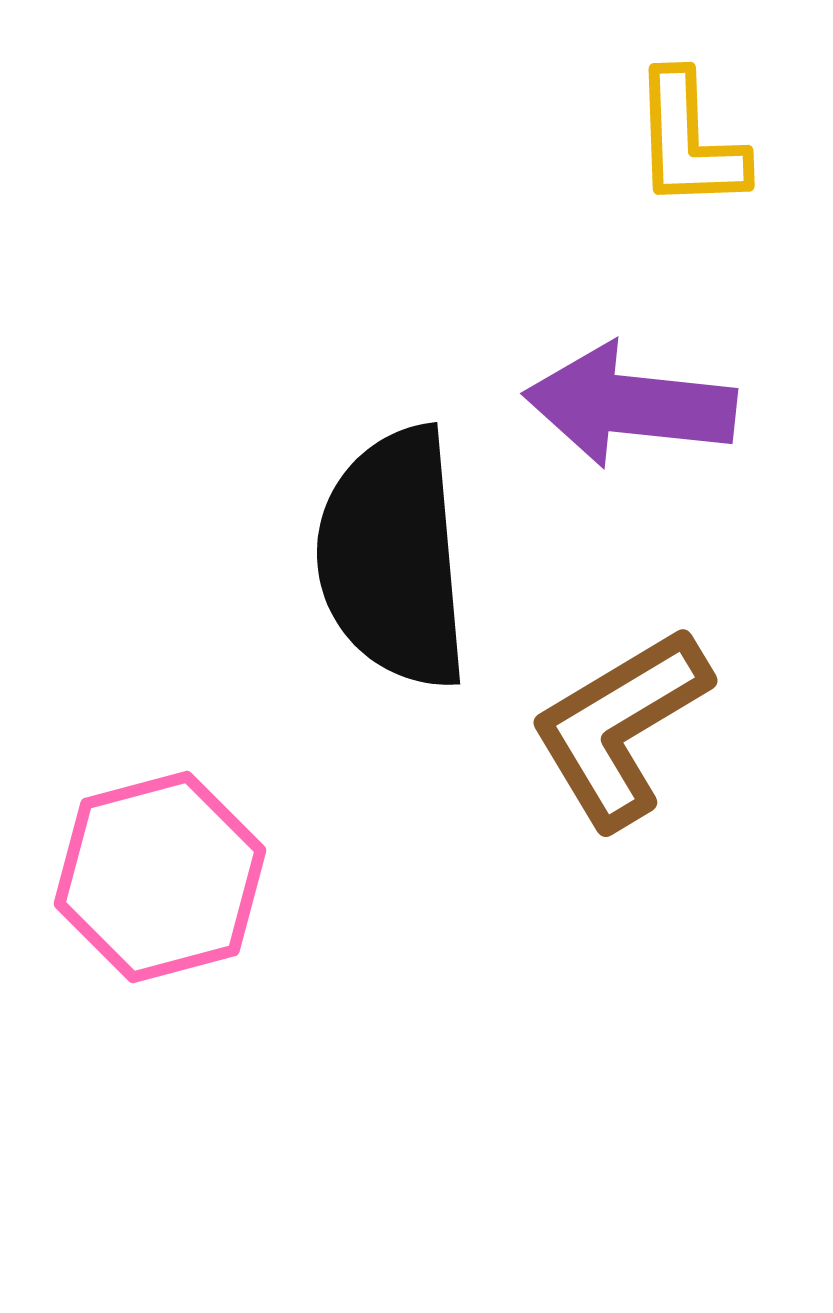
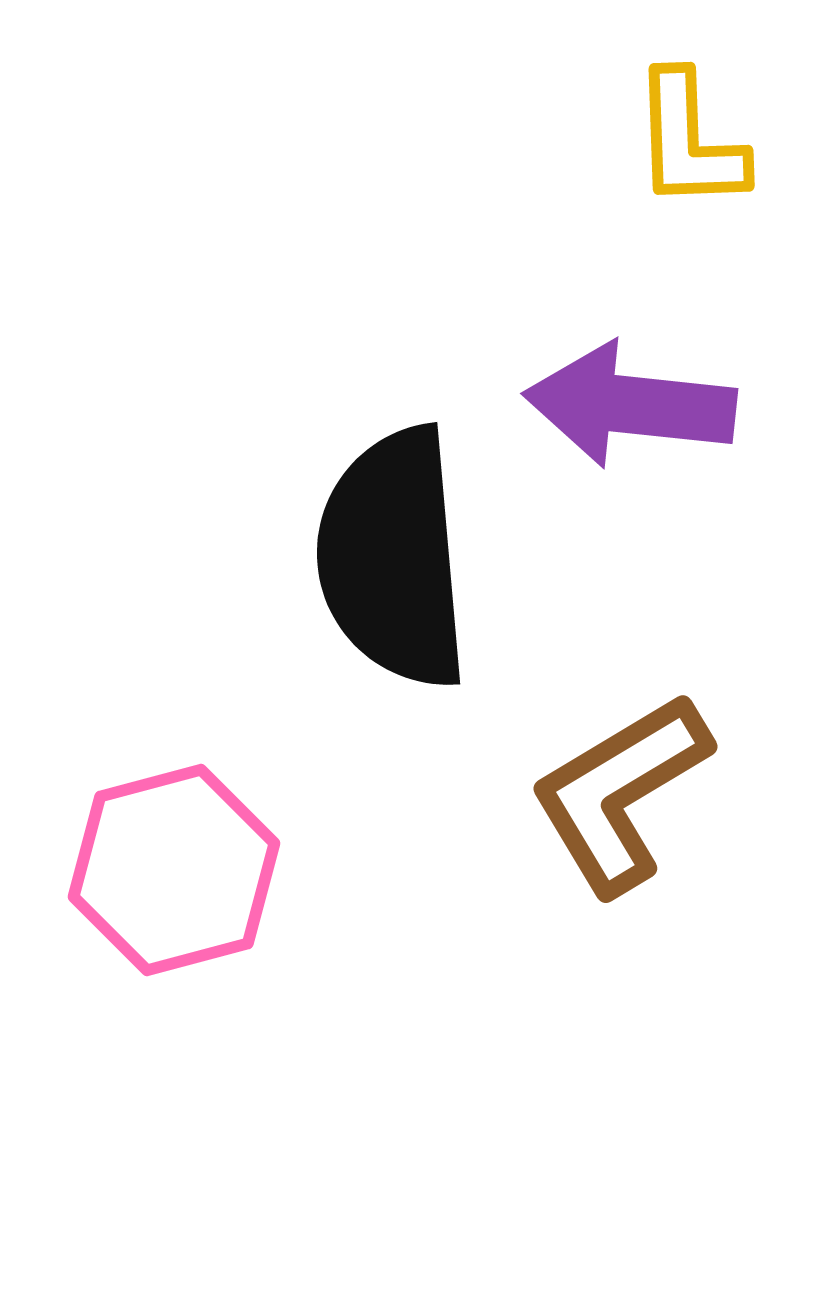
brown L-shape: moved 66 px down
pink hexagon: moved 14 px right, 7 px up
